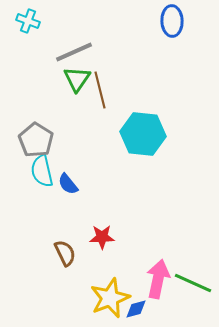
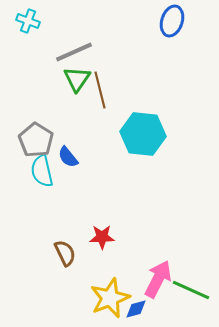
blue ellipse: rotated 20 degrees clockwise
blue semicircle: moved 27 px up
pink arrow: rotated 15 degrees clockwise
green line: moved 2 px left, 7 px down
